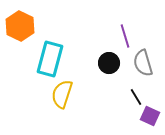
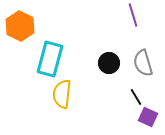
purple line: moved 8 px right, 21 px up
yellow semicircle: rotated 12 degrees counterclockwise
purple square: moved 2 px left, 1 px down
